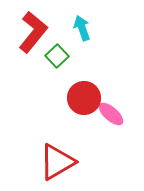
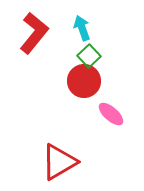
red L-shape: moved 1 px right, 1 px down
green square: moved 32 px right
red circle: moved 17 px up
red triangle: moved 2 px right
